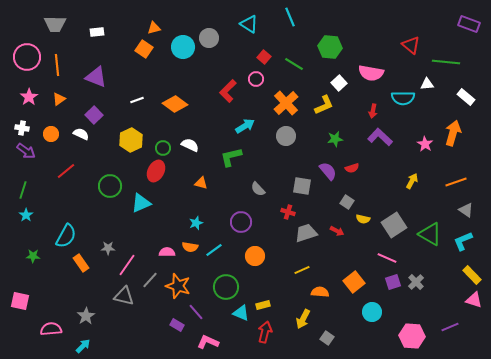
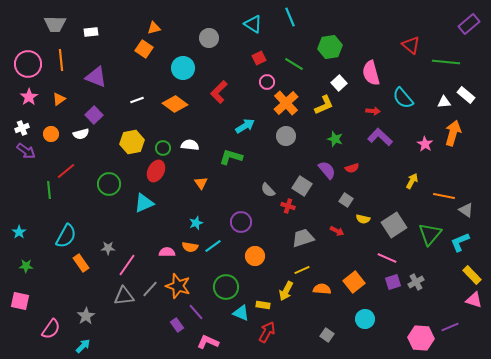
cyan triangle at (249, 24): moved 4 px right
purple rectangle at (469, 24): rotated 60 degrees counterclockwise
white rectangle at (97, 32): moved 6 px left
cyan circle at (183, 47): moved 21 px down
green hexagon at (330, 47): rotated 15 degrees counterclockwise
pink circle at (27, 57): moved 1 px right, 7 px down
red square at (264, 57): moved 5 px left, 1 px down; rotated 24 degrees clockwise
orange line at (57, 65): moved 4 px right, 5 px up
pink semicircle at (371, 73): rotated 65 degrees clockwise
pink circle at (256, 79): moved 11 px right, 3 px down
white triangle at (427, 84): moved 17 px right, 18 px down
red L-shape at (228, 91): moved 9 px left, 1 px down
white rectangle at (466, 97): moved 2 px up
cyan semicircle at (403, 98): rotated 50 degrees clockwise
red arrow at (373, 111): rotated 96 degrees counterclockwise
white cross at (22, 128): rotated 32 degrees counterclockwise
white semicircle at (81, 134): rotated 140 degrees clockwise
green star at (335, 139): rotated 28 degrees clockwise
yellow hexagon at (131, 140): moved 1 px right, 2 px down; rotated 15 degrees clockwise
white semicircle at (190, 145): rotated 18 degrees counterclockwise
green L-shape at (231, 157): rotated 30 degrees clockwise
purple semicircle at (328, 171): moved 1 px left, 1 px up
orange line at (456, 182): moved 12 px left, 14 px down; rotated 30 degrees clockwise
orange triangle at (201, 183): rotated 40 degrees clockwise
green circle at (110, 186): moved 1 px left, 2 px up
gray square at (302, 186): rotated 24 degrees clockwise
gray semicircle at (258, 189): moved 10 px right, 1 px down
green line at (23, 190): moved 26 px right; rotated 24 degrees counterclockwise
gray square at (347, 202): moved 1 px left, 2 px up
cyan triangle at (141, 203): moved 3 px right
red cross at (288, 212): moved 6 px up
cyan star at (26, 215): moved 7 px left, 17 px down
gray trapezoid at (306, 233): moved 3 px left, 5 px down
green triangle at (430, 234): rotated 40 degrees clockwise
cyan L-shape at (463, 241): moved 3 px left, 1 px down
cyan line at (214, 250): moved 1 px left, 4 px up
green star at (33, 256): moved 7 px left, 10 px down
gray line at (150, 280): moved 9 px down
gray cross at (416, 282): rotated 14 degrees clockwise
orange semicircle at (320, 292): moved 2 px right, 3 px up
gray triangle at (124, 296): rotated 20 degrees counterclockwise
yellow rectangle at (263, 305): rotated 24 degrees clockwise
cyan circle at (372, 312): moved 7 px left, 7 px down
yellow arrow at (303, 319): moved 17 px left, 28 px up
purple rectangle at (177, 325): rotated 24 degrees clockwise
pink semicircle at (51, 329): rotated 130 degrees clockwise
red arrow at (265, 332): moved 2 px right; rotated 15 degrees clockwise
pink hexagon at (412, 336): moved 9 px right, 2 px down
gray square at (327, 338): moved 3 px up
